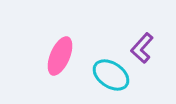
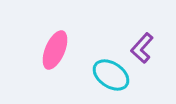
pink ellipse: moved 5 px left, 6 px up
